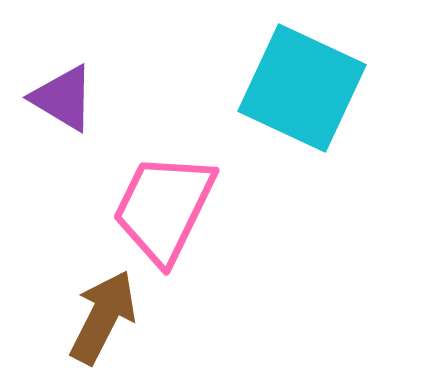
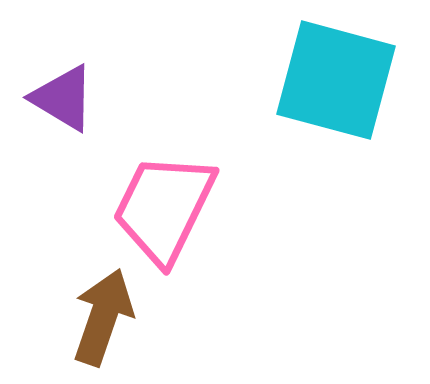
cyan square: moved 34 px right, 8 px up; rotated 10 degrees counterclockwise
brown arrow: rotated 8 degrees counterclockwise
